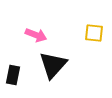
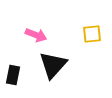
yellow square: moved 2 px left, 1 px down; rotated 12 degrees counterclockwise
